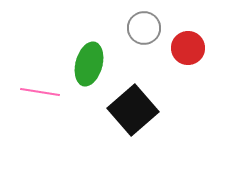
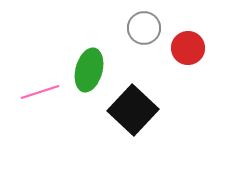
green ellipse: moved 6 px down
pink line: rotated 27 degrees counterclockwise
black square: rotated 6 degrees counterclockwise
